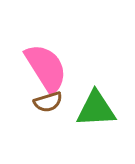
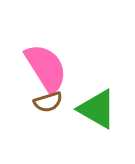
green triangle: moved 1 px right; rotated 33 degrees clockwise
